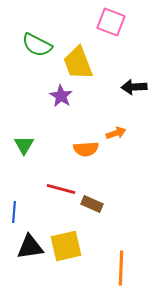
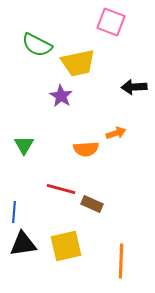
yellow trapezoid: rotated 81 degrees counterclockwise
black triangle: moved 7 px left, 3 px up
orange line: moved 7 px up
